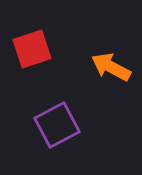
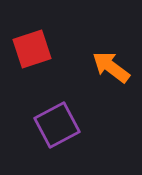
orange arrow: rotated 9 degrees clockwise
